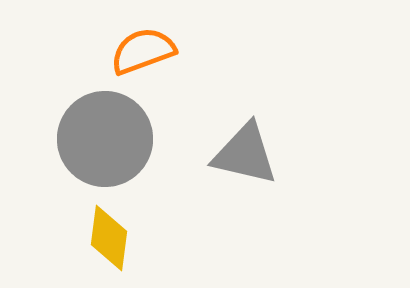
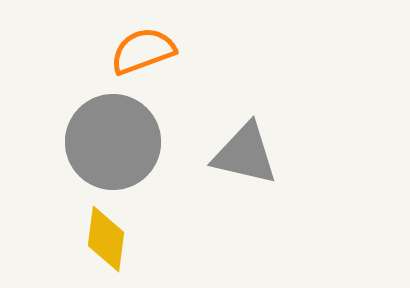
gray circle: moved 8 px right, 3 px down
yellow diamond: moved 3 px left, 1 px down
